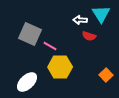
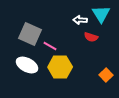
red semicircle: moved 2 px right, 1 px down
white ellipse: moved 17 px up; rotated 70 degrees clockwise
